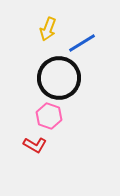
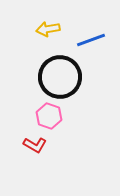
yellow arrow: rotated 60 degrees clockwise
blue line: moved 9 px right, 3 px up; rotated 12 degrees clockwise
black circle: moved 1 px right, 1 px up
